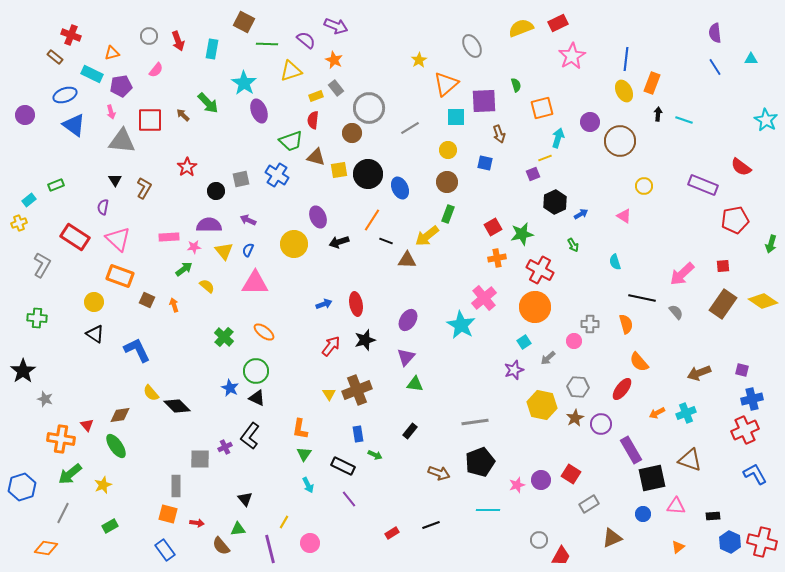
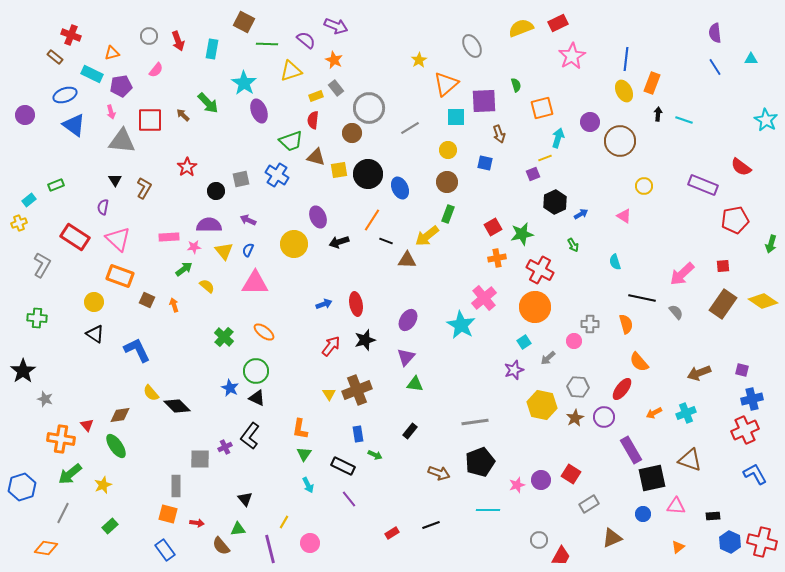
orange arrow at (657, 413): moved 3 px left
purple circle at (601, 424): moved 3 px right, 7 px up
green rectangle at (110, 526): rotated 14 degrees counterclockwise
